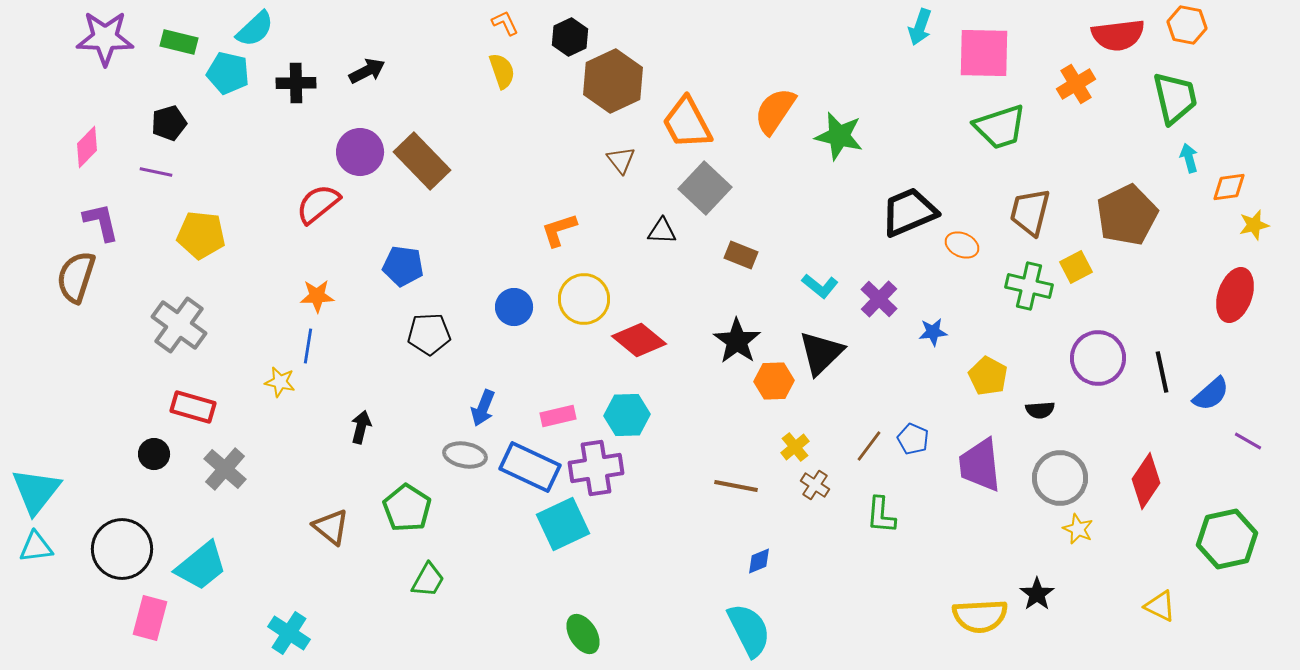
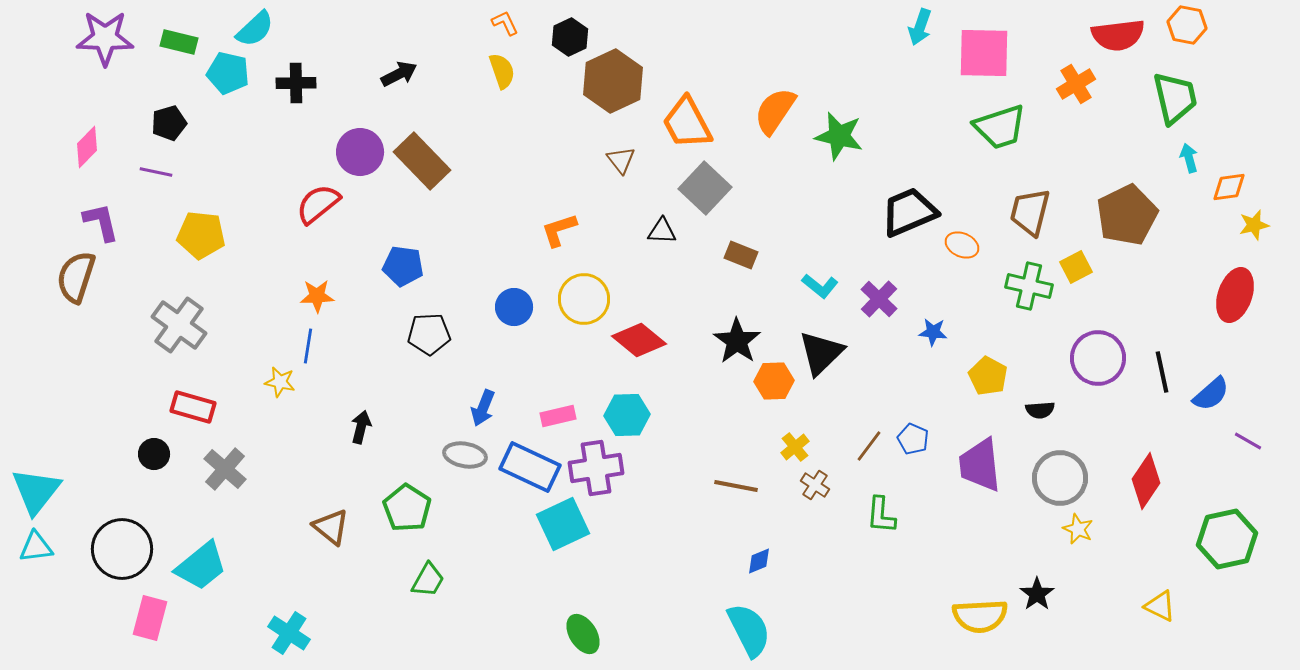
black arrow at (367, 71): moved 32 px right, 3 px down
blue star at (933, 332): rotated 12 degrees clockwise
